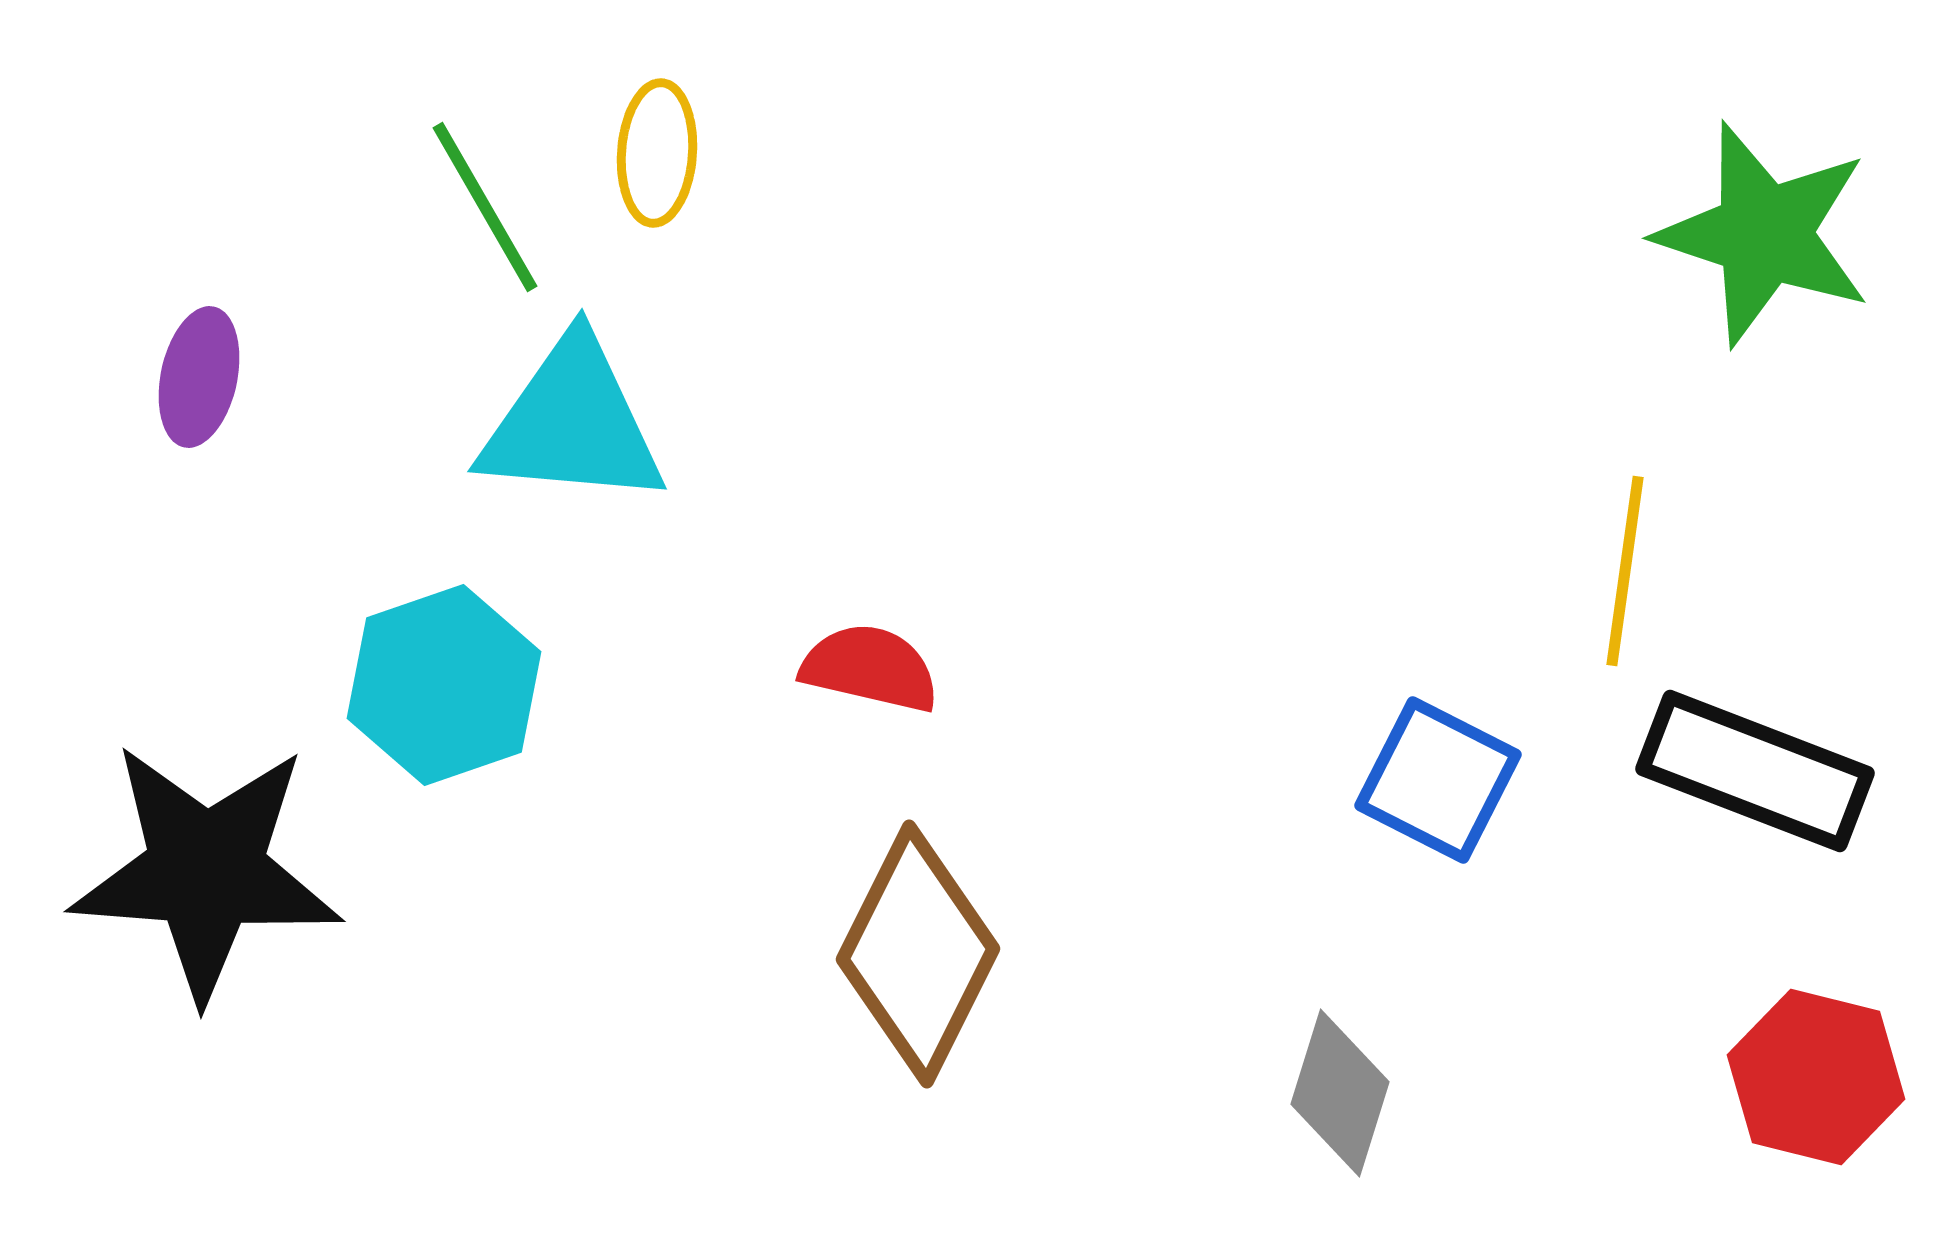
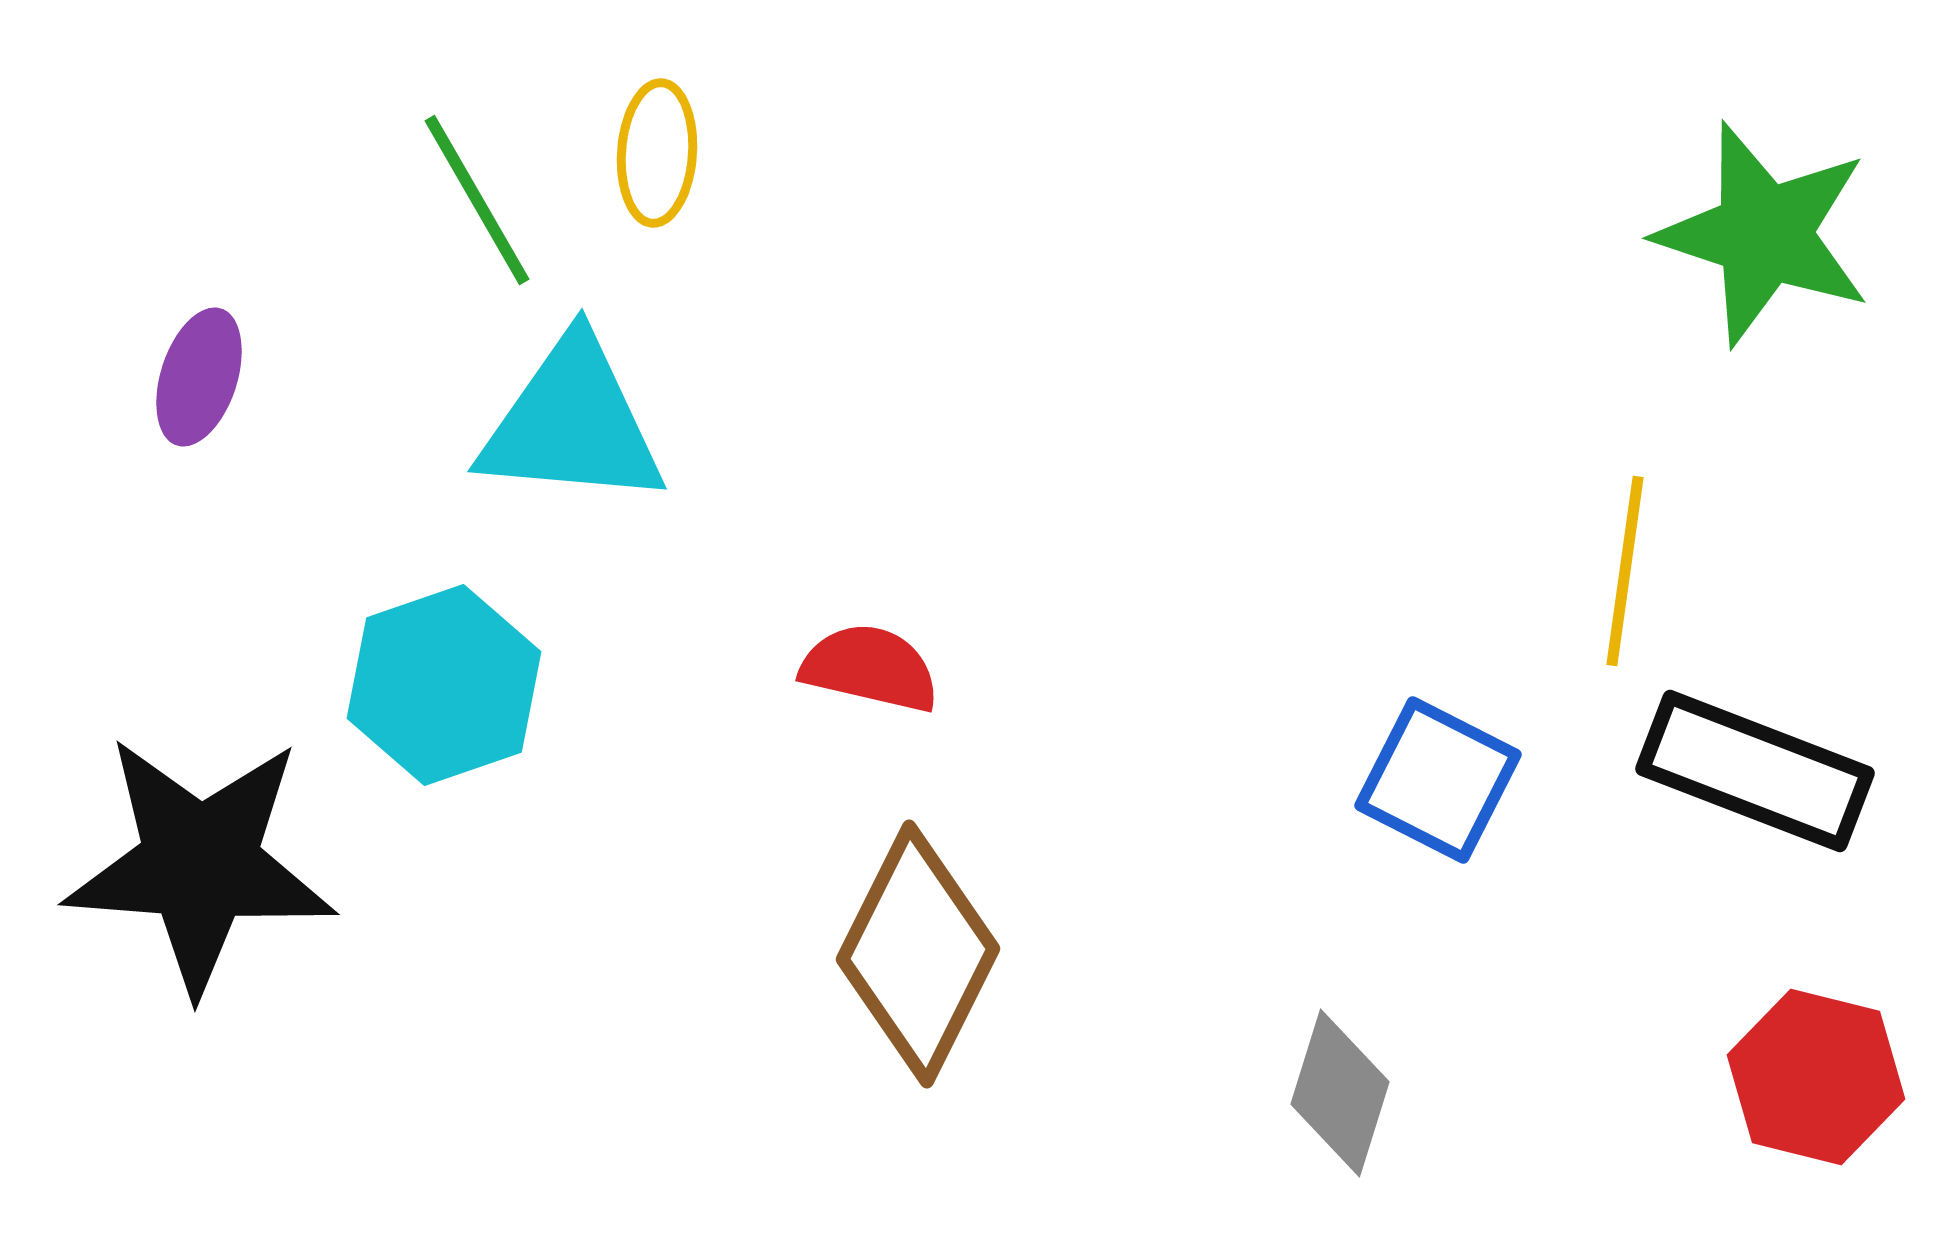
green line: moved 8 px left, 7 px up
purple ellipse: rotated 6 degrees clockwise
black star: moved 6 px left, 7 px up
